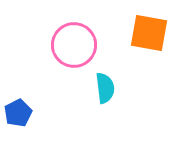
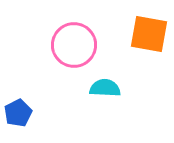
orange square: moved 1 px down
cyan semicircle: rotated 80 degrees counterclockwise
